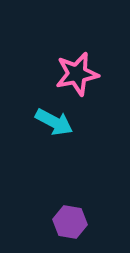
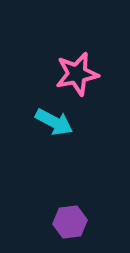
purple hexagon: rotated 16 degrees counterclockwise
